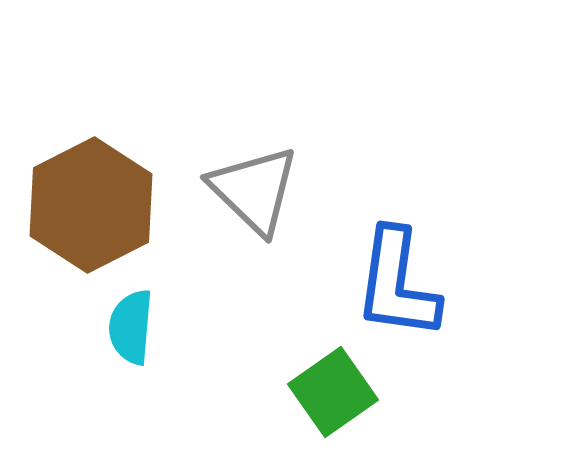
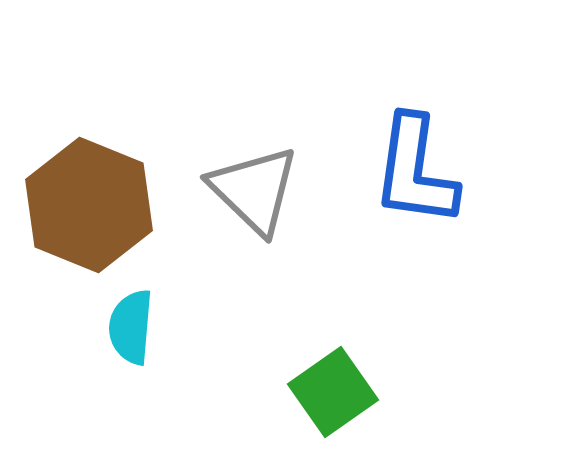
brown hexagon: moved 2 px left; rotated 11 degrees counterclockwise
blue L-shape: moved 18 px right, 113 px up
